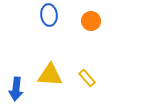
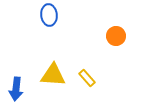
orange circle: moved 25 px right, 15 px down
yellow triangle: moved 3 px right
